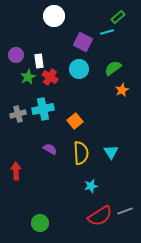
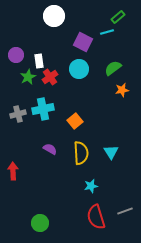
red cross: rotated 21 degrees clockwise
orange star: rotated 16 degrees clockwise
red arrow: moved 3 px left
red semicircle: moved 4 px left, 1 px down; rotated 105 degrees clockwise
